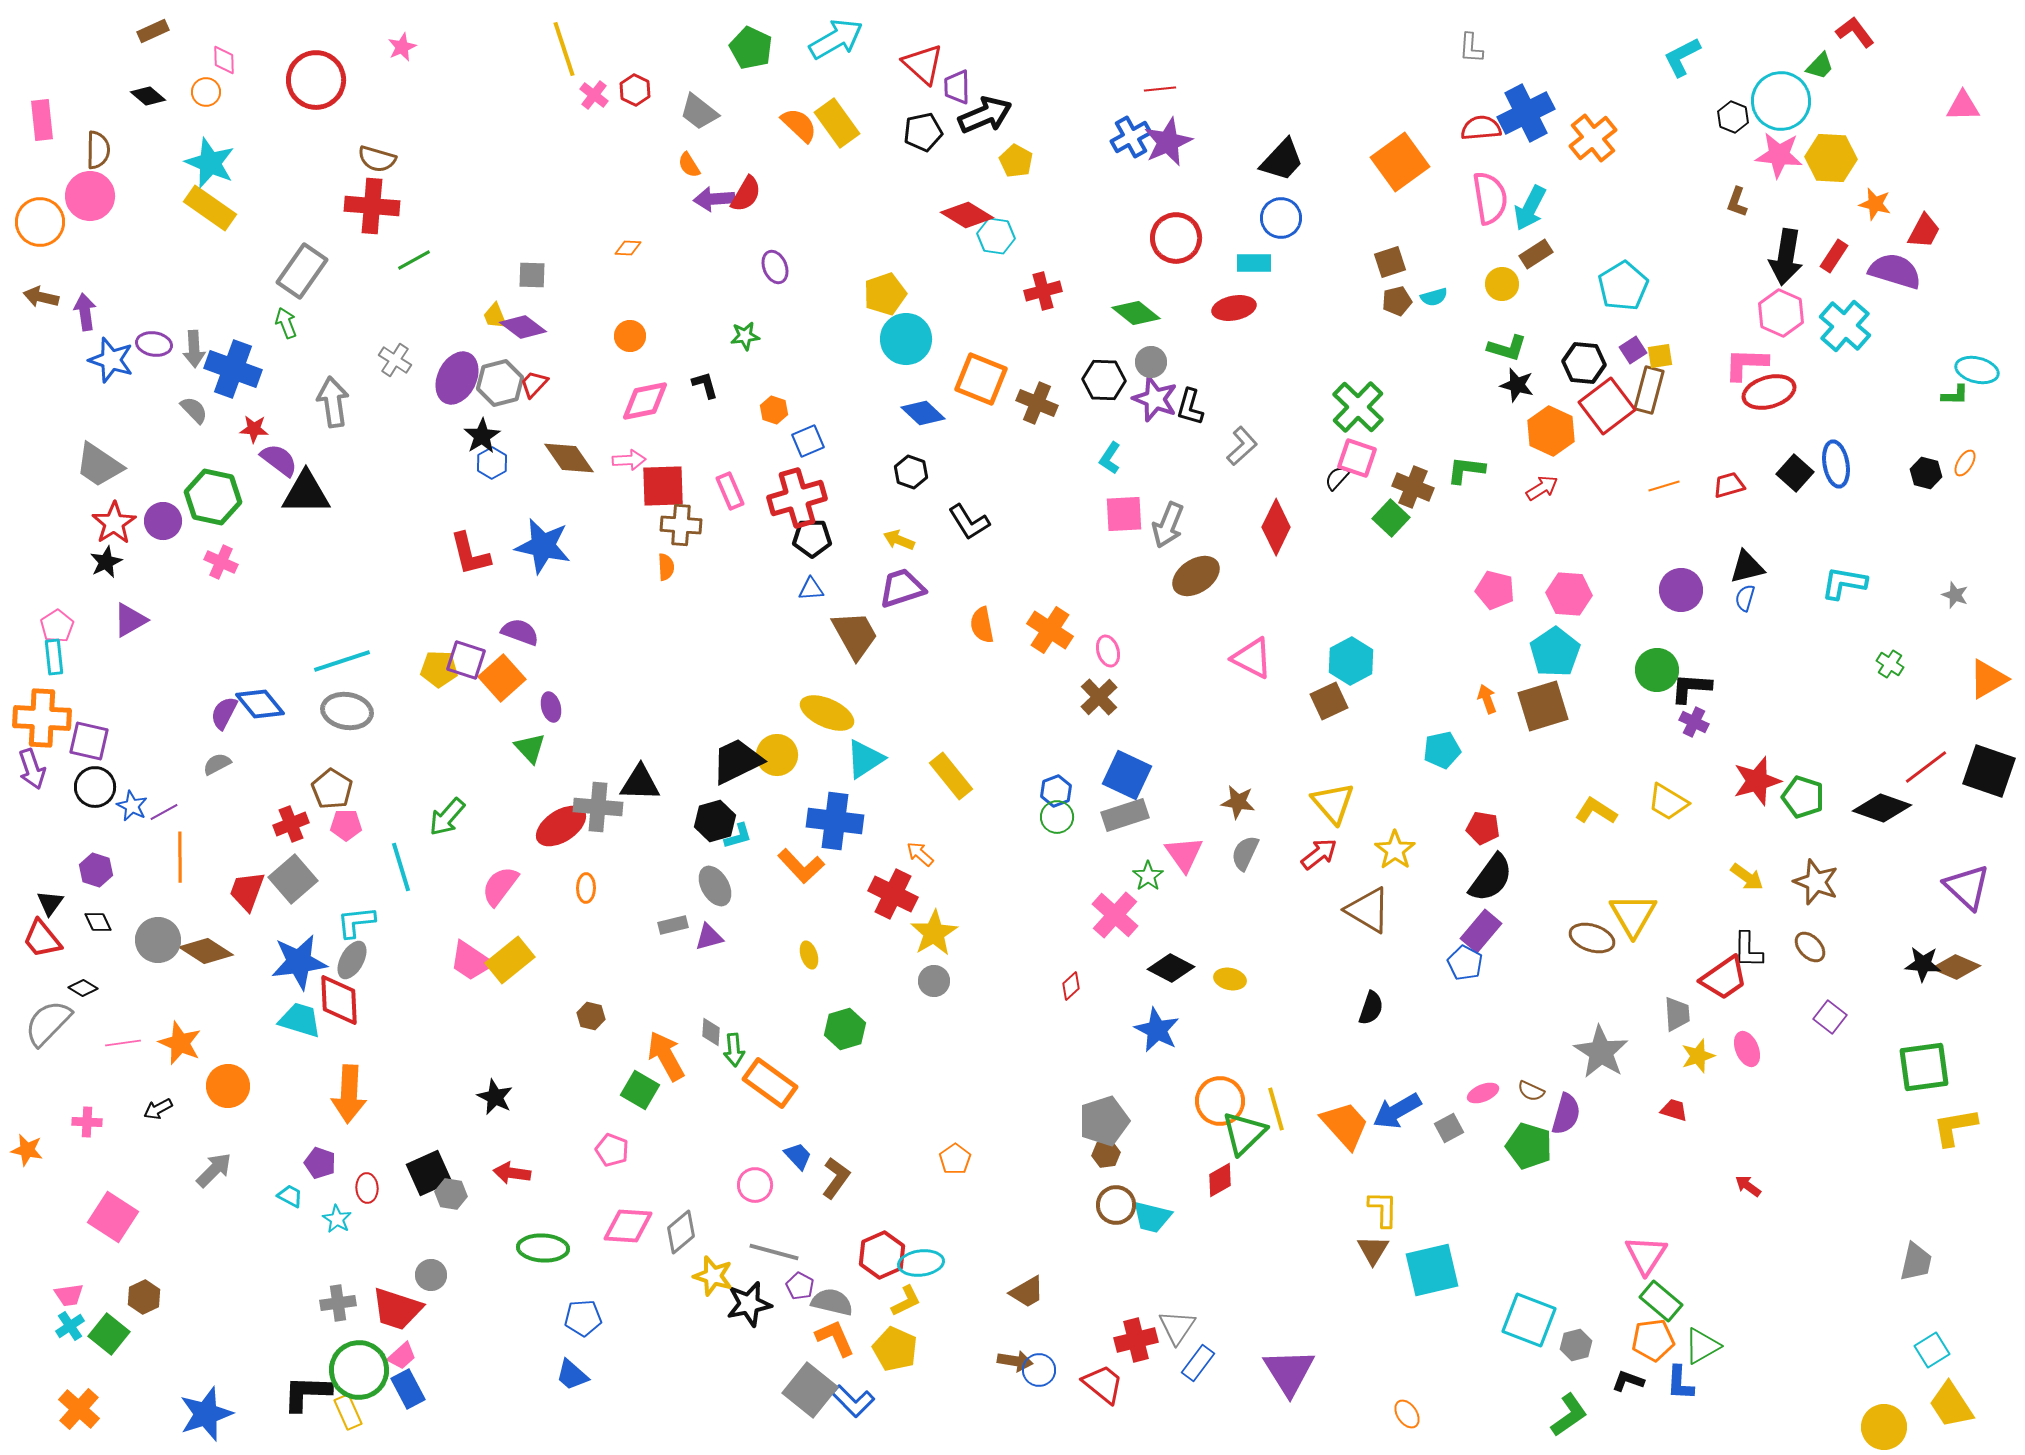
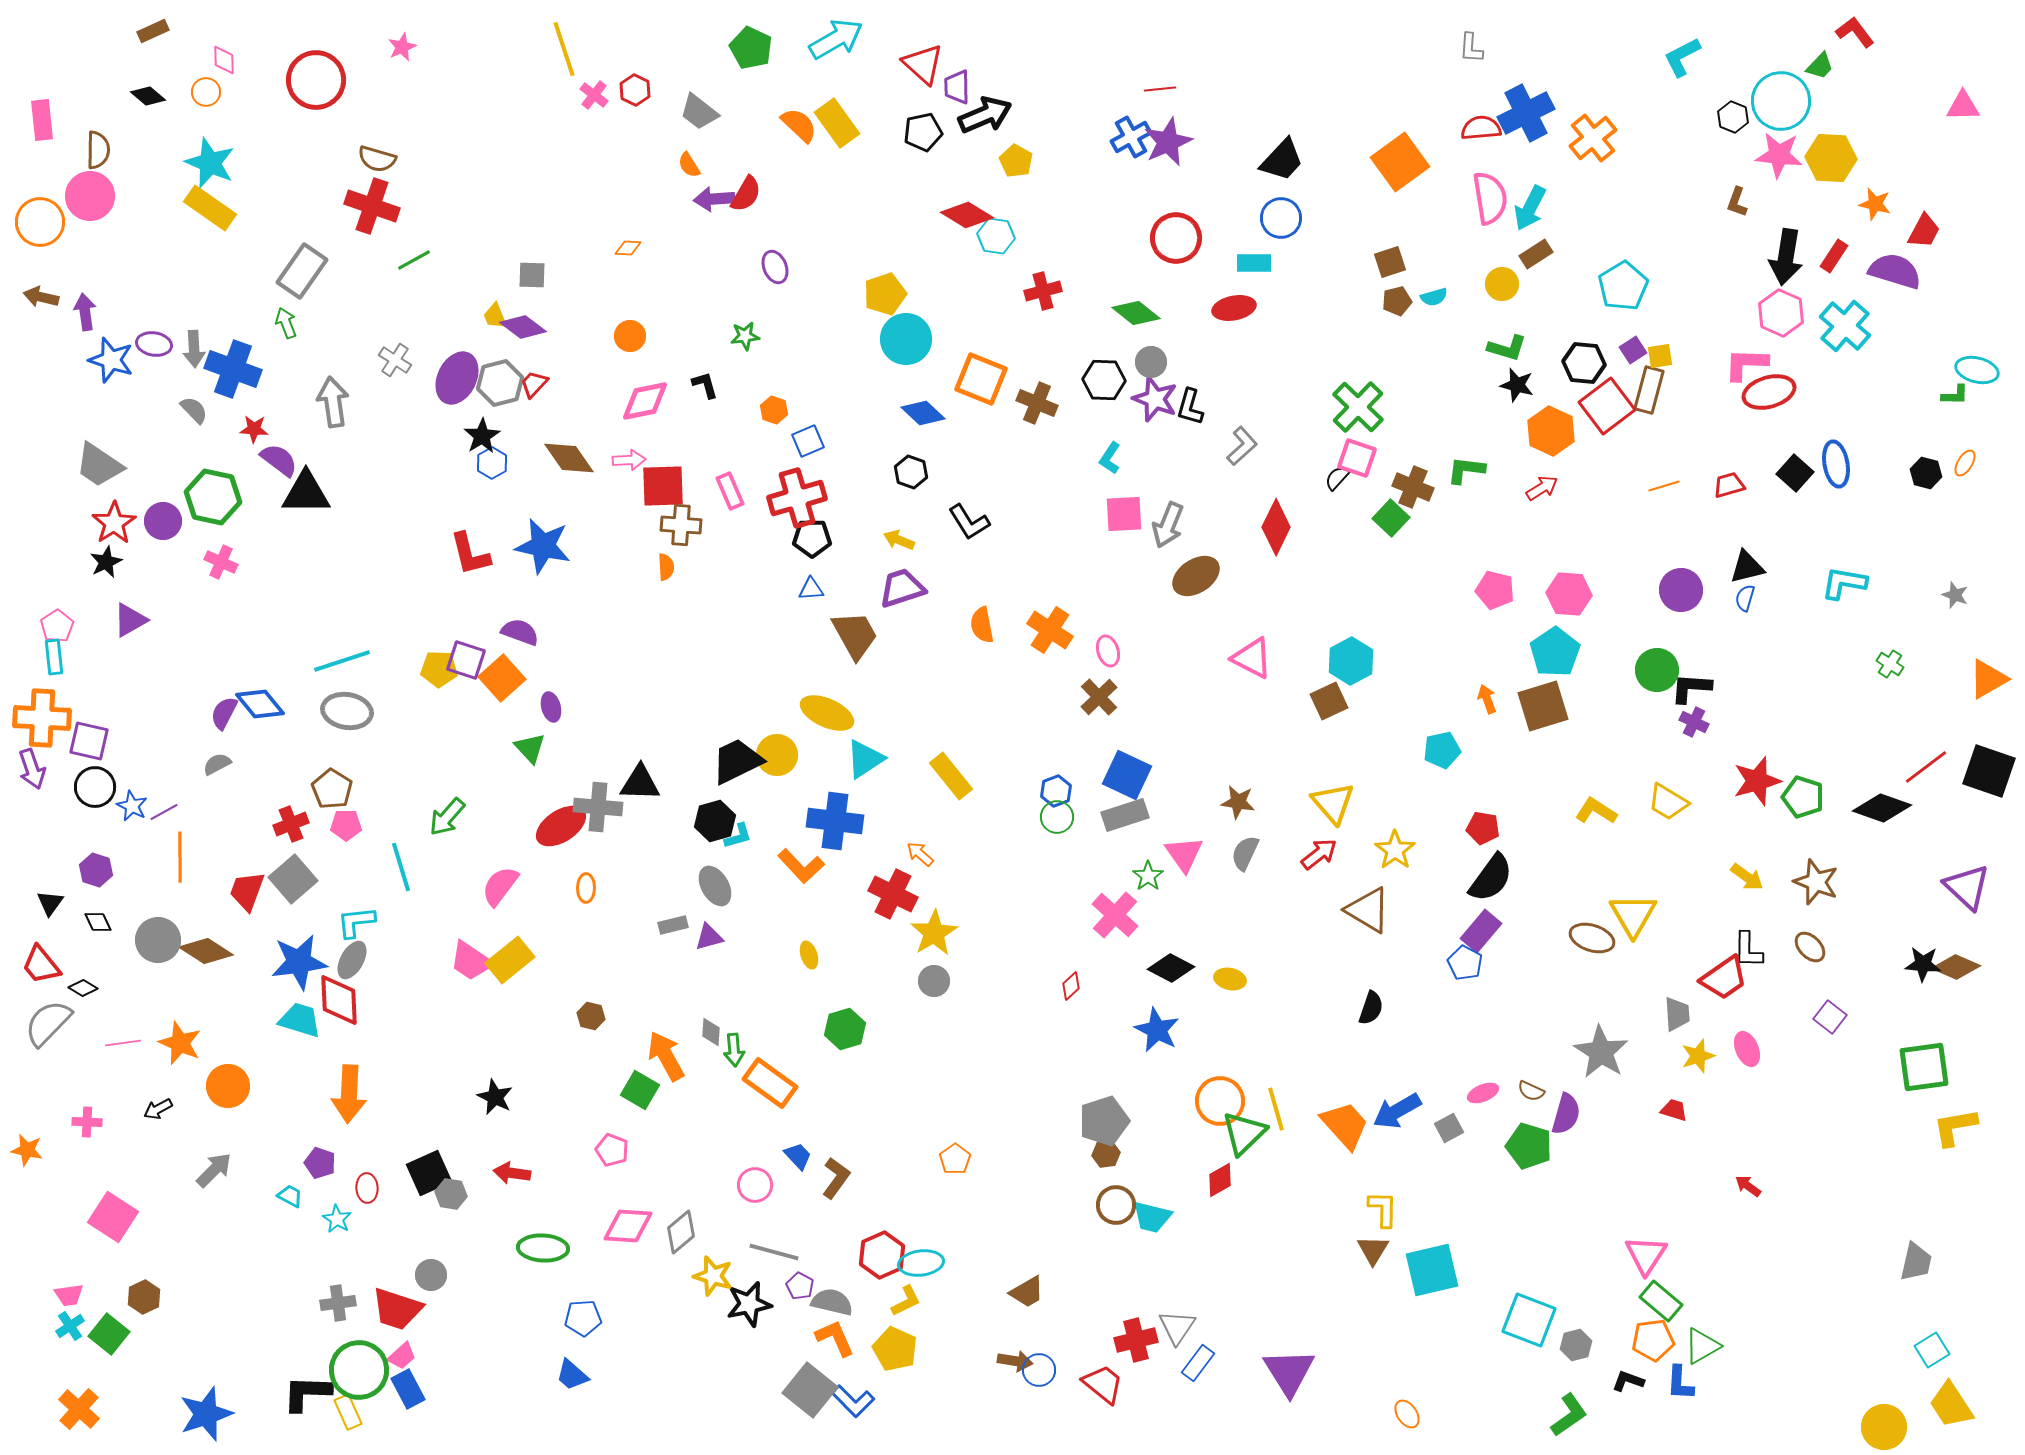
red cross at (372, 206): rotated 14 degrees clockwise
red trapezoid at (42, 939): moved 1 px left, 26 px down
